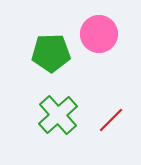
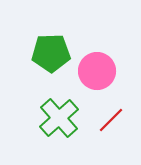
pink circle: moved 2 px left, 37 px down
green cross: moved 1 px right, 3 px down
